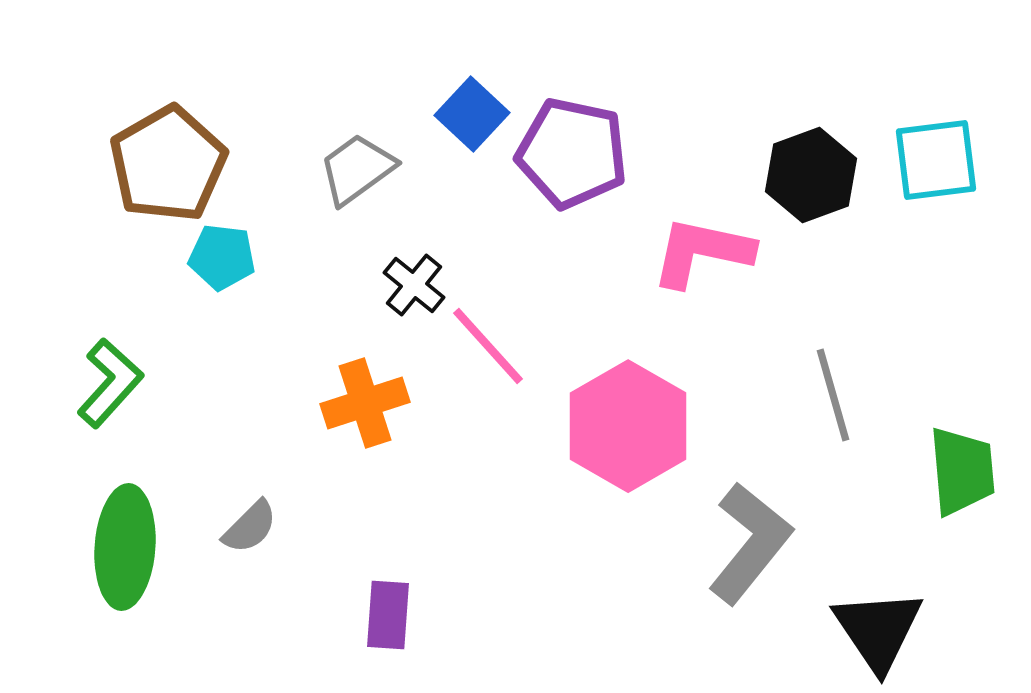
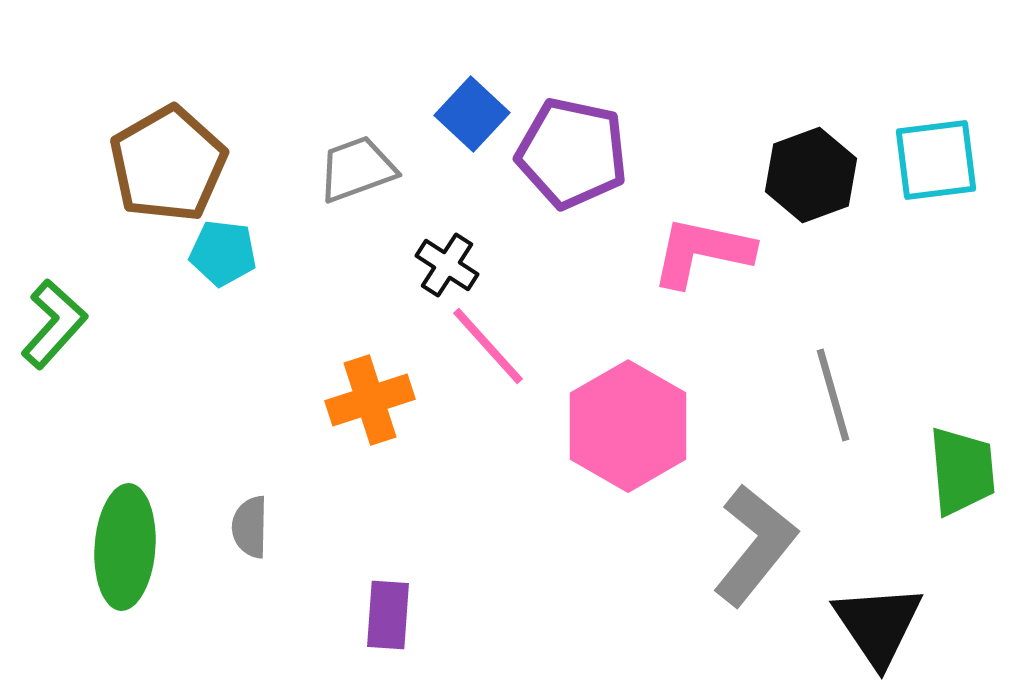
gray trapezoid: rotated 16 degrees clockwise
cyan pentagon: moved 1 px right, 4 px up
black cross: moved 33 px right, 20 px up; rotated 6 degrees counterclockwise
green L-shape: moved 56 px left, 59 px up
orange cross: moved 5 px right, 3 px up
gray semicircle: rotated 136 degrees clockwise
gray L-shape: moved 5 px right, 2 px down
black triangle: moved 5 px up
